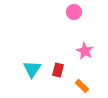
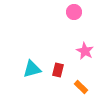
cyan triangle: rotated 42 degrees clockwise
orange rectangle: moved 1 px left, 1 px down
